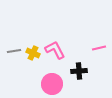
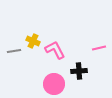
yellow cross: moved 12 px up
pink circle: moved 2 px right
